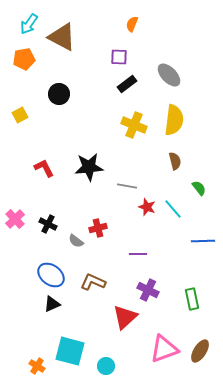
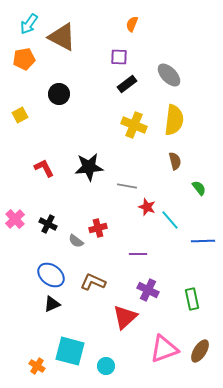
cyan line: moved 3 px left, 11 px down
